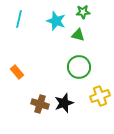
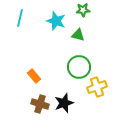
green star: moved 2 px up
cyan line: moved 1 px right, 1 px up
orange rectangle: moved 17 px right, 4 px down
yellow cross: moved 3 px left, 9 px up
